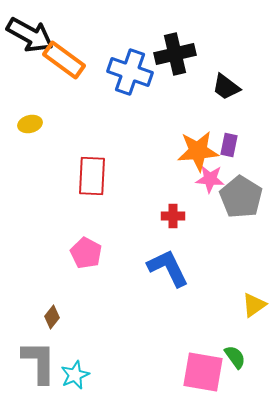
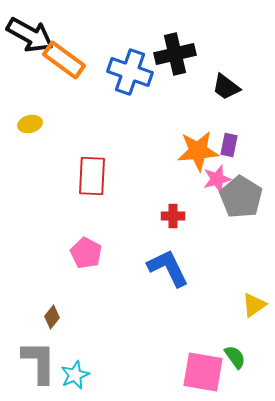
pink star: moved 7 px right; rotated 20 degrees counterclockwise
